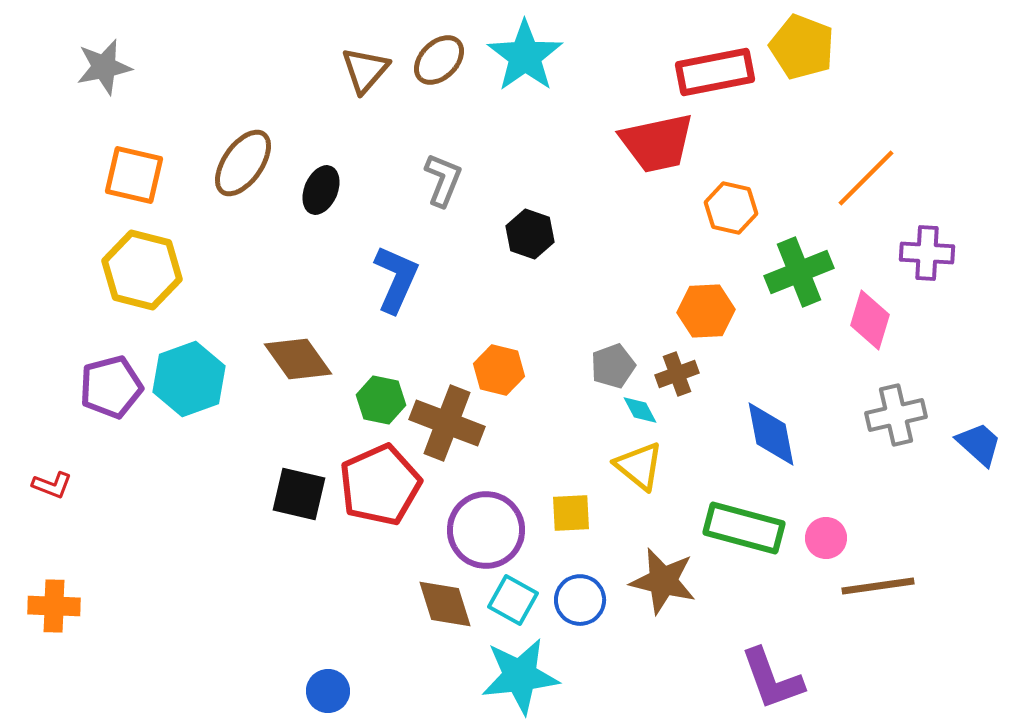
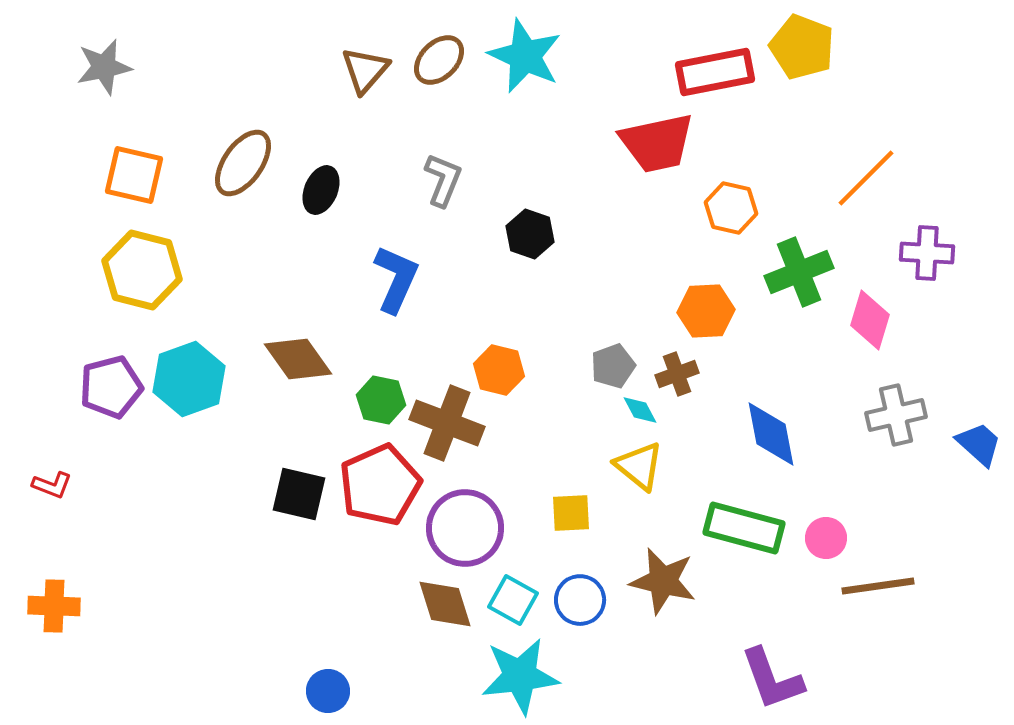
cyan star at (525, 56): rotated 12 degrees counterclockwise
purple circle at (486, 530): moved 21 px left, 2 px up
